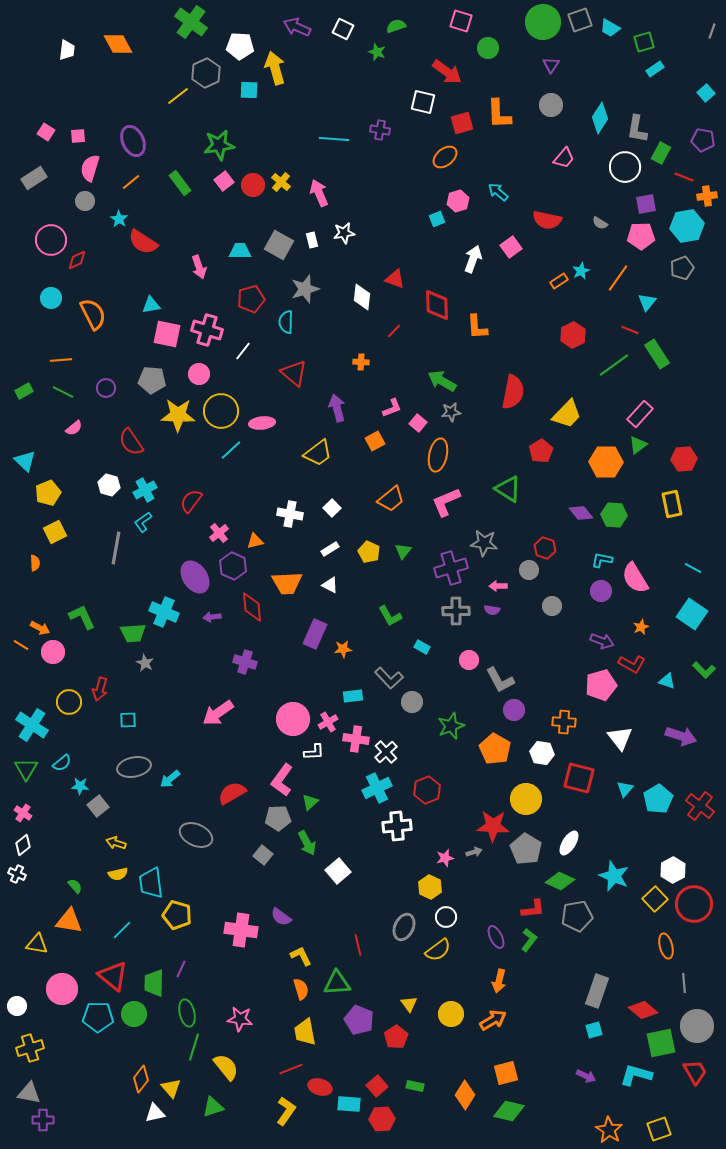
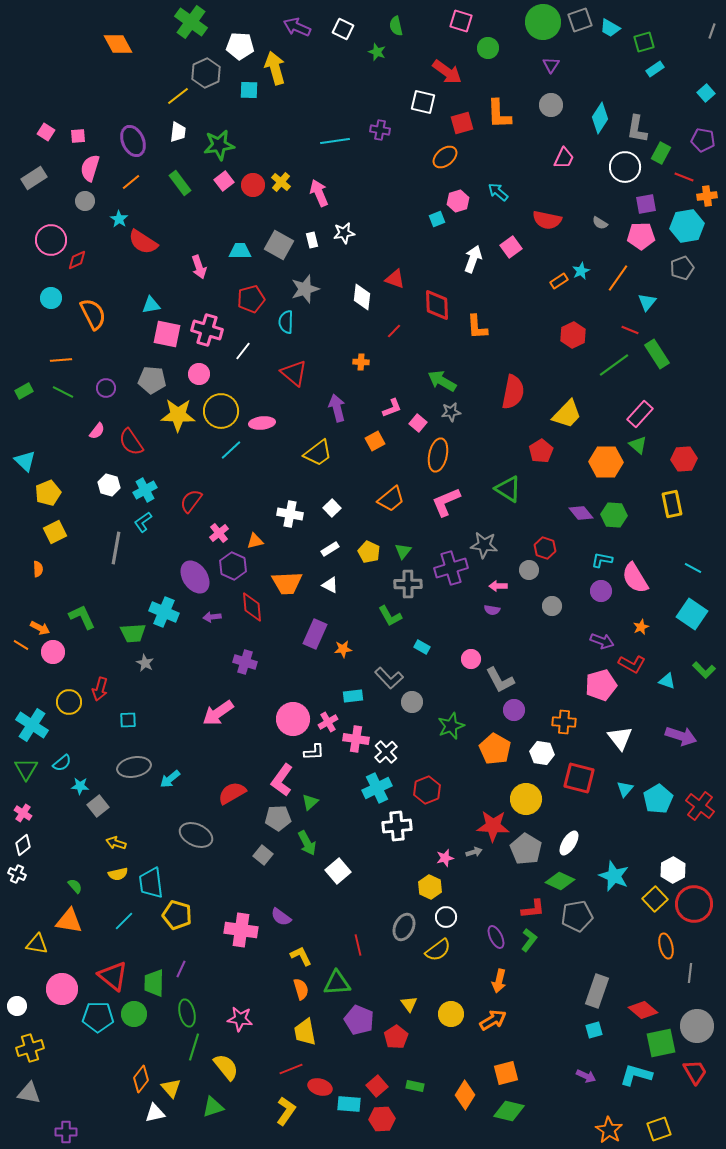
green semicircle at (396, 26): rotated 84 degrees counterclockwise
white trapezoid at (67, 50): moved 111 px right, 82 px down
cyan line at (334, 139): moved 1 px right, 2 px down; rotated 12 degrees counterclockwise
pink trapezoid at (564, 158): rotated 15 degrees counterclockwise
pink semicircle at (74, 428): moved 23 px right, 3 px down; rotated 12 degrees counterclockwise
green triangle at (638, 445): rotated 42 degrees counterclockwise
gray star at (484, 543): moved 2 px down
orange semicircle at (35, 563): moved 3 px right, 6 px down
gray cross at (456, 611): moved 48 px left, 27 px up
pink circle at (469, 660): moved 2 px right, 1 px up
cyan line at (122, 930): moved 2 px right, 9 px up
gray line at (684, 983): moved 6 px right, 10 px up; rotated 12 degrees clockwise
purple cross at (43, 1120): moved 23 px right, 12 px down
